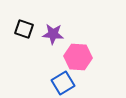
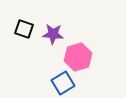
pink hexagon: rotated 20 degrees counterclockwise
